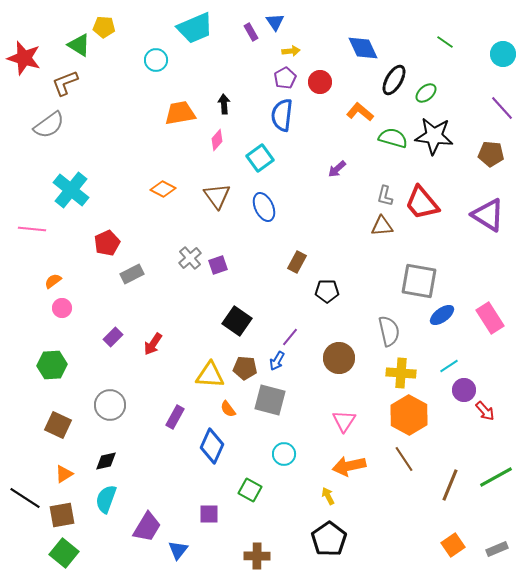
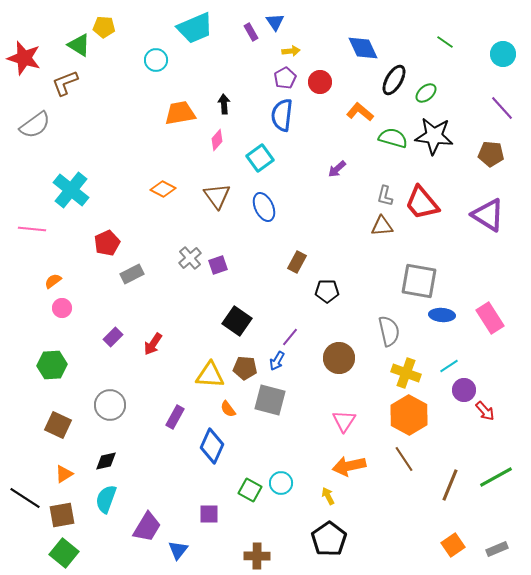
gray semicircle at (49, 125): moved 14 px left
blue ellipse at (442, 315): rotated 40 degrees clockwise
yellow cross at (401, 373): moved 5 px right; rotated 16 degrees clockwise
cyan circle at (284, 454): moved 3 px left, 29 px down
